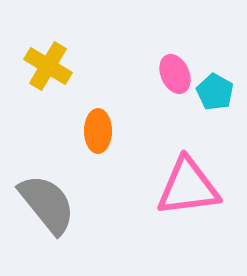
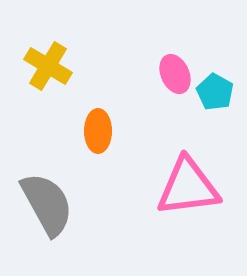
gray semicircle: rotated 10 degrees clockwise
